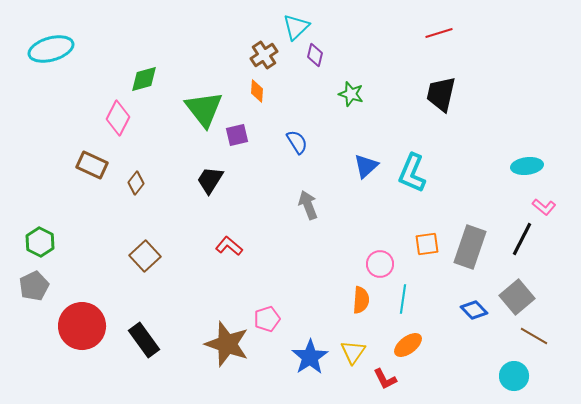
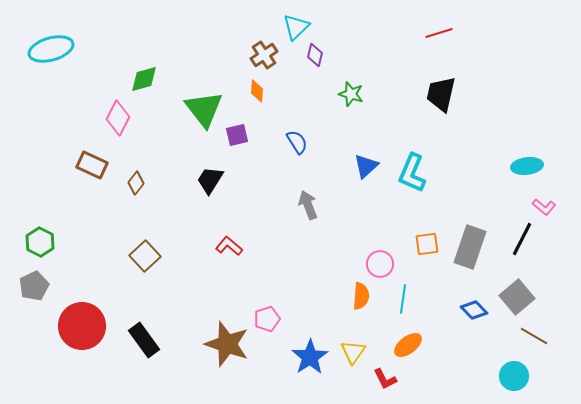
orange semicircle at (361, 300): moved 4 px up
